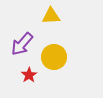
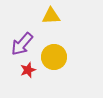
red star: moved 1 px left, 5 px up; rotated 14 degrees clockwise
